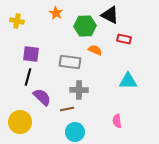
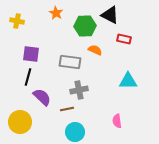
gray cross: rotated 12 degrees counterclockwise
